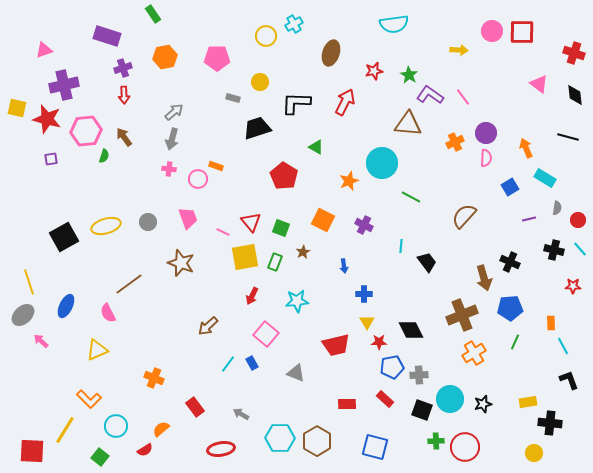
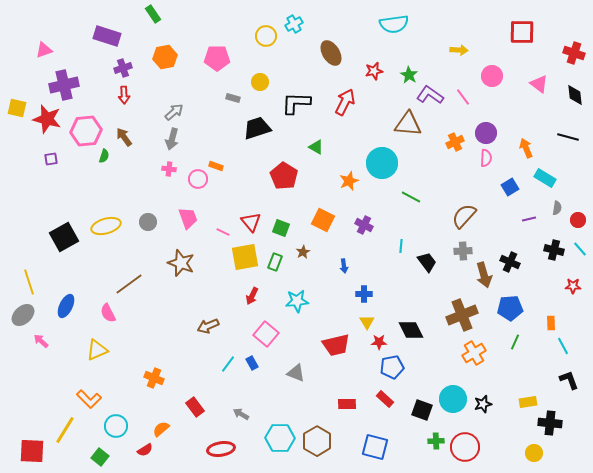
pink circle at (492, 31): moved 45 px down
brown ellipse at (331, 53): rotated 50 degrees counterclockwise
brown arrow at (484, 278): moved 3 px up
brown arrow at (208, 326): rotated 20 degrees clockwise
gray cross at (419, 375): moved 44 px right, 124 px up
cyan circle at (450, 399): moved 3 px right
